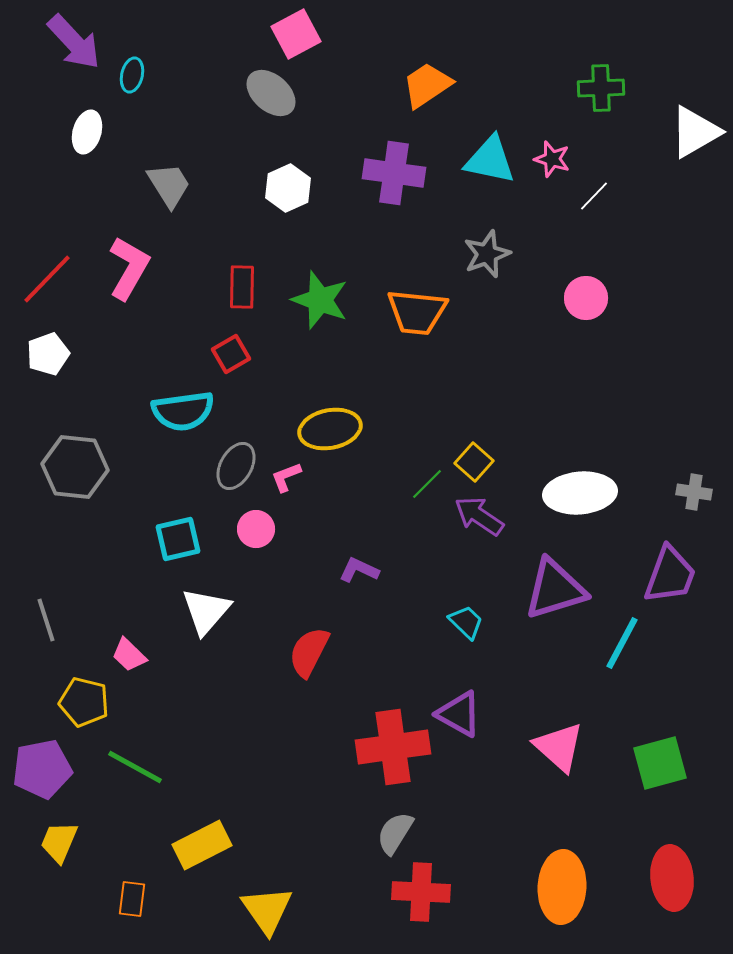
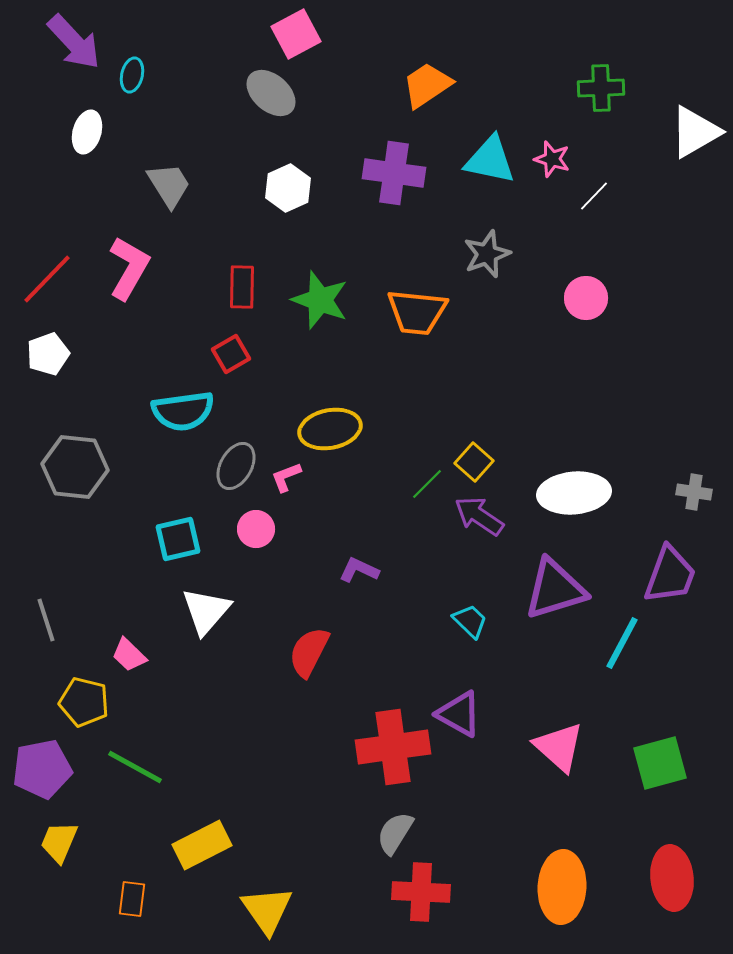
white ellipse at (580, 493): moved 6 px left
cyan trapezoid at (466, 622): moved 4 px right, 1 px up
